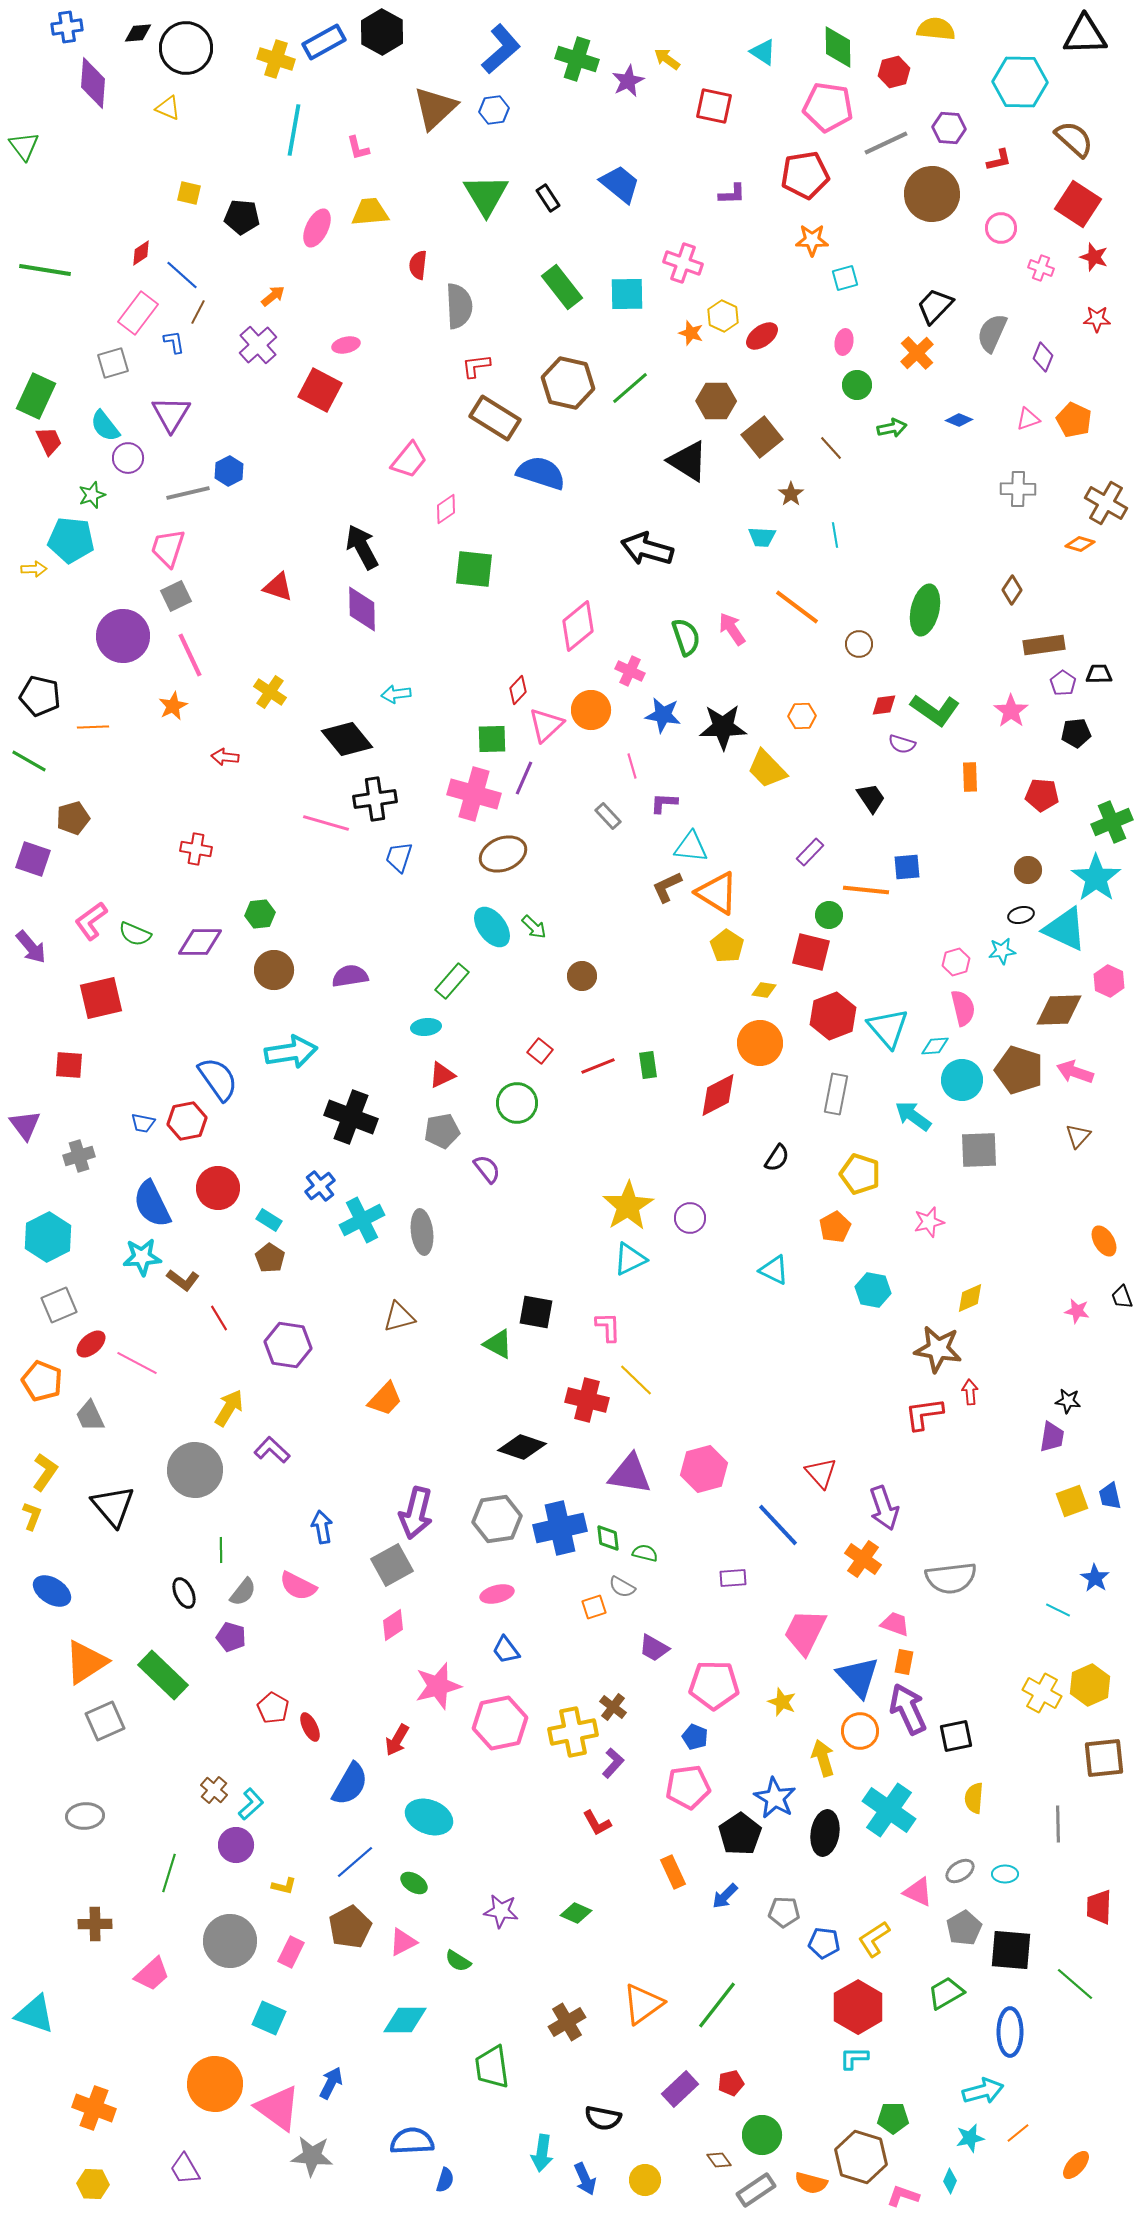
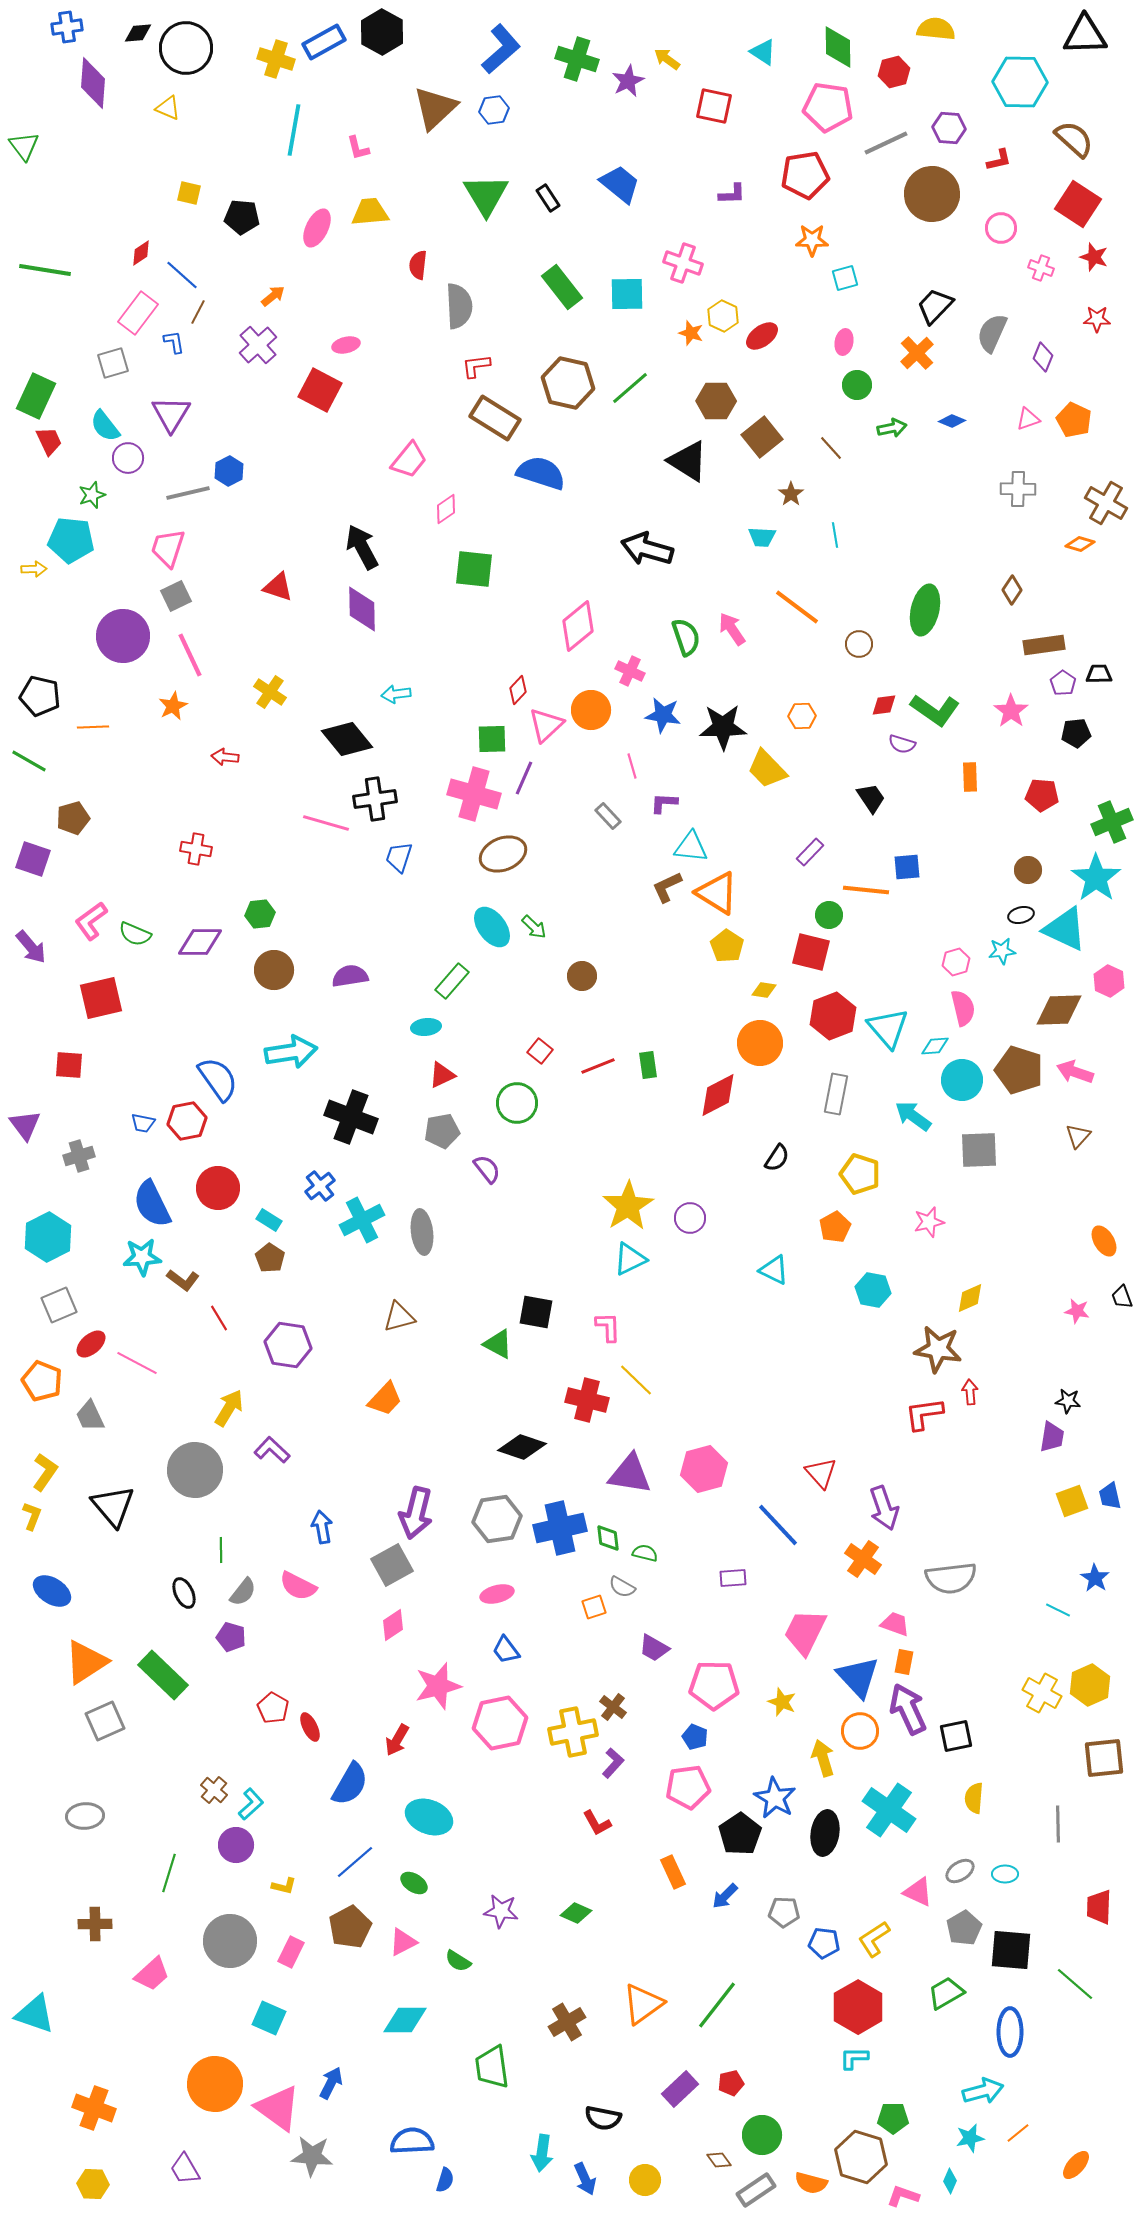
blue diamond at (959, 420): moved 7 px left, 1 px down
